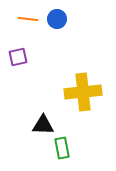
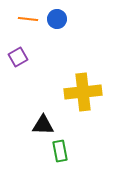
purple square: rotated 18 degrees counterclockwise
green rectangle: moved 2 px left, 3 px down
